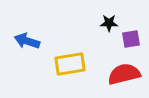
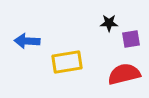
blue arrow: rotated 15 degrees counterclockwise
yellow rectangle: moved 3 px left, 2 px up
